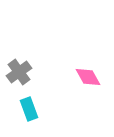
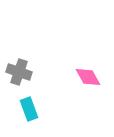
gray cross: rotated 35 degrees counterclockwise
